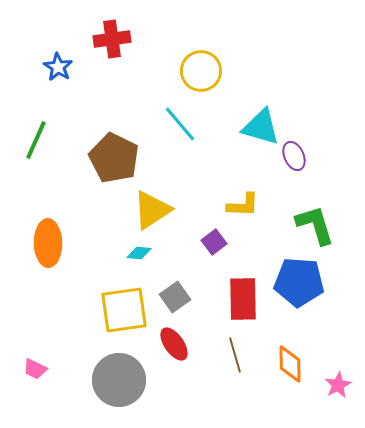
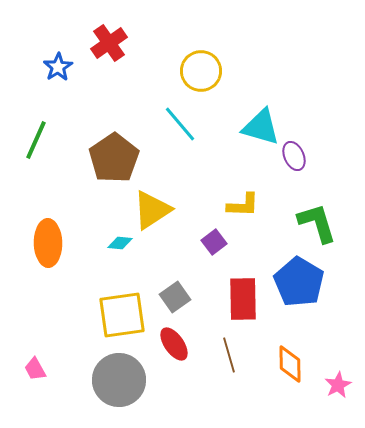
red cross: moved 3 px left, 4 px down; rotated 27 degrees counterclockwise
blue star: rotated 8 degrees clockwise
brown pentagon: rotated 12 degrees clockwise
green L-shape: moved 2 px right, 2 px up
cyan diamond: moved 19 px left, 10 px up
blue pentagon: rotated 27 degrees clockwise
yellow square: moved 2 px left, 5 px down
brown line: moved 6 px left
pink trapezoid: rotated 35 degrees clockwise
